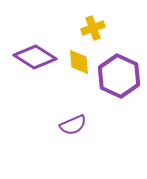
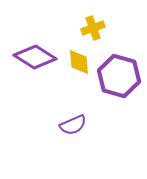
purple hexagon: rotated 9 degrees counterclockwise
